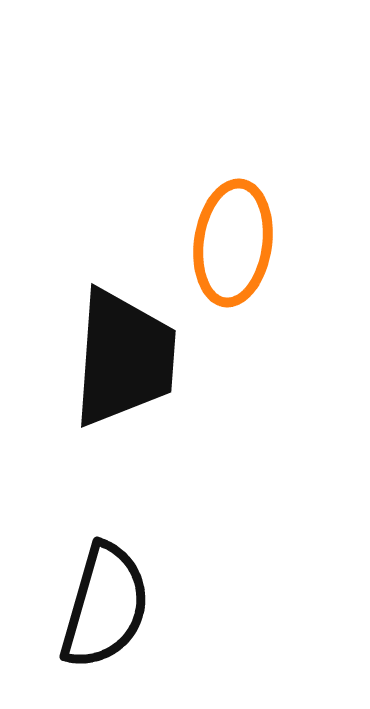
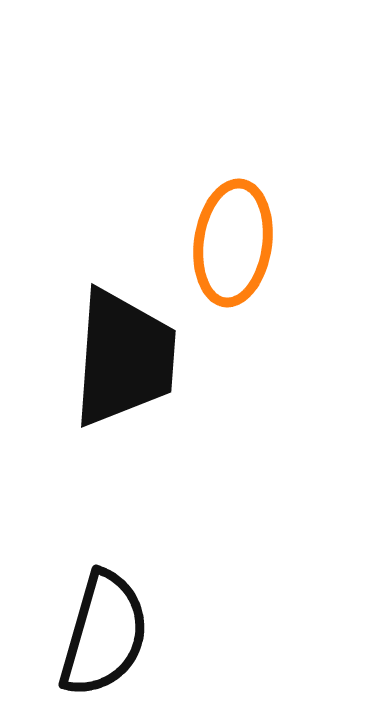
black semicircle: moved 1 px left, 28 px down
